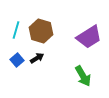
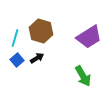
cyan line: moved 1 px left, 8 px down
